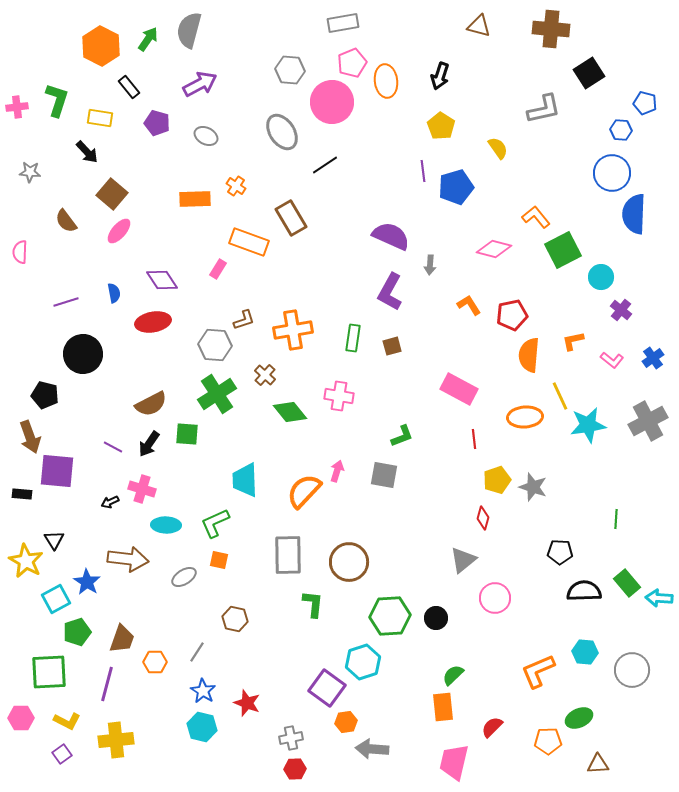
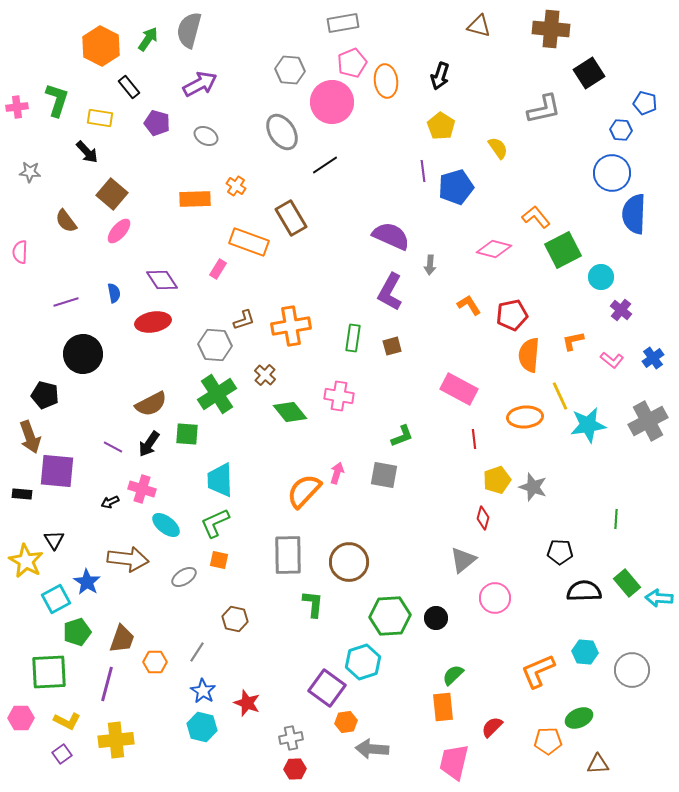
orange cross at (293, 330): moved 2 px left, 4 px up
pink arrow at (337, 471): moved 2 px down
cyan trapezoid at (245, 480): moved 25 px left
cyan ellipse at (166, 525): rotated 36 degrees clockwise
